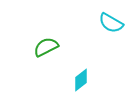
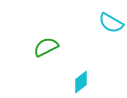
cyan diamond: moved 2 px down
